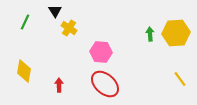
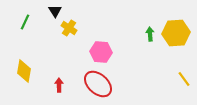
yellow line: moved 4 px right
red ellipse: moved 7 px left
